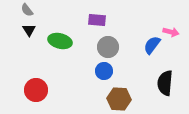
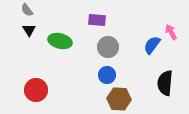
pink arrow: rotated 133 degrees counterclockwise
blue circle: moved 3 px right, 4 px down
